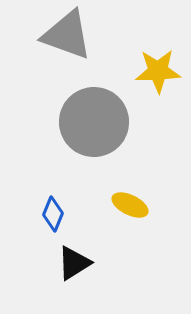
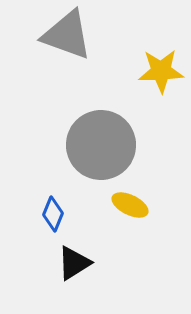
yellow star: moved 3 px right
gray circle: moved 7 px right, 23 px down
